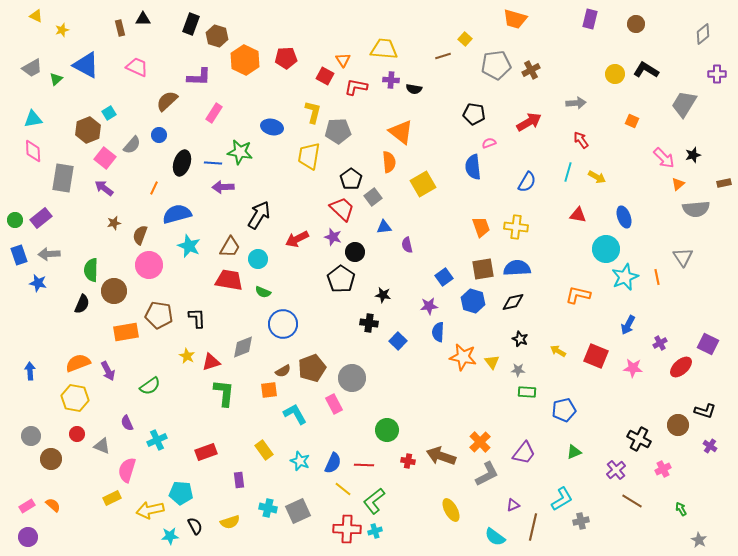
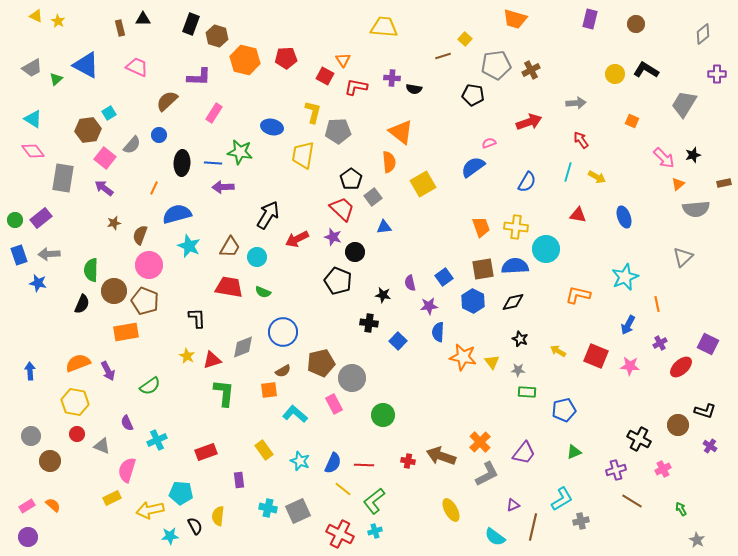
yellow star at (62, 30): moved 4 px left, 9 px up; rotated 24 degrees counterclockwise
yellow trapezoid at (384, 49): moved 22 px up
orange hexagon at (245, 60): rotated 12 degrees counterclockwise
purple cross at (391, 80): moved 1 px right, 2 px up
black pentagon at (474, 114): moved 1 px left, 19 px up
cyan triangle at (33, 119): rotated 42 degrees clockwise
red arrow at (529, 122): rotated 10 degrees clockwise
brown hexagon at (88, 130): rotated 15 degrees clockwise
pink diamond at (33, 151): rotated 35 degrees counterclockwise
yellow trapezoid at (309, 156): moved 6 px left, 1 px up
black ellipse at (182, 163): rotated 15 degrees counterclockwise
blue semicircle at (473, 167): rotated 60 degrees clockwise
black arrow at (259, 215): moved 9 px right
purple semicircle at (407, 245): moved 3 px right, 38 px down
cyan circle at (606, 249): moved 60 px left
gray triangle at (683, 257): rotated 20 degrees clockwise
cyan circle at (258, 259): moved 1 px left, 2 px up
blue semicircle at (517, 268): moved 2 px left, 2 px up
orange line at (657, 277): moved 27 px down
black pentagon at (341, 279): moved 3 px left, 2 px down; rotated 12 degrees counterclockwise
red trapezoid at (229, 280): moved 7 px down
blue hexagon at (473, 301): rotated 10 degrees clockwise
brown pentagon at (159, 315): moved 14 px left, 14 px up; rotated 12 degrees clockwise
blue circle at (283, 324): moved 8 px down
red triangle at (211, 362): moved 1 px right, 2 px up
brown pentagon at (312, 368): moved 9 px right, 5 px up; rotated 8 degrees clockwise
pink star at (633, 368): moved 3 px left, 2 px up
yellow hexagon at (75, 398): moved 4 px down
cyan L-shape at (295, 414): rotated 20 degrees counterclockwise
green circle at (387, 430): moved 4 px left, 15 px up
brown circle at (51, 459): moved 1 px left, 2 px down
purple cross at (616, 470): rotated 24 degrees clockwise
yellow semicircle at (230, 522): moved 12 px left, 6 px up; rotated 114 degrees clockwise
red cross at (347, 529): moved 7 px left, 5 px down; rotated 24 degrees clockwise
gray star at (699, 540): moved 2 px left
